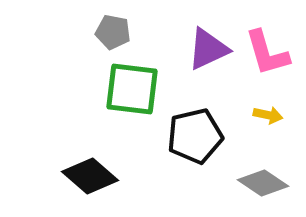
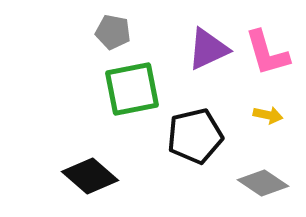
green square: rotated 18 degrees counterclockwise
